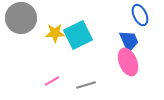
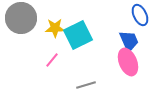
yellow star: moved 5 px up
pink line: moved 21 px up; rotated 21 degrees counterclockwise
